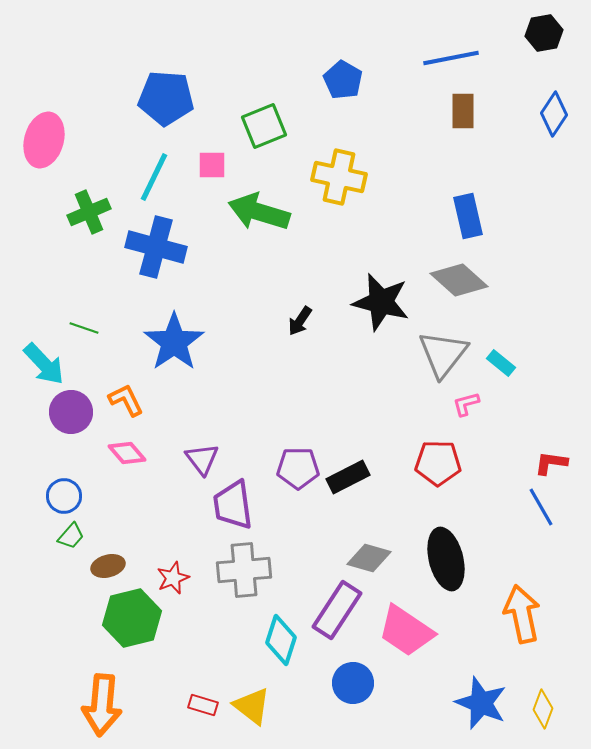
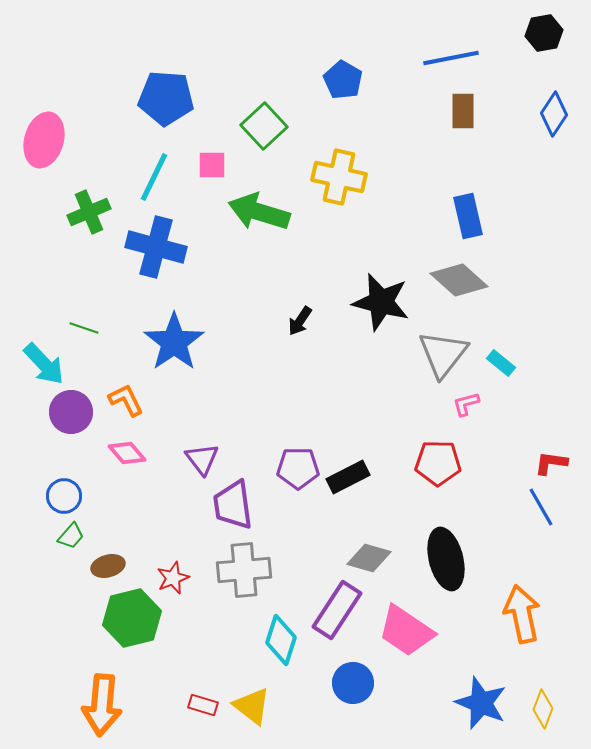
green square at (264, 126): rotated 21 degrees counterclockwise
